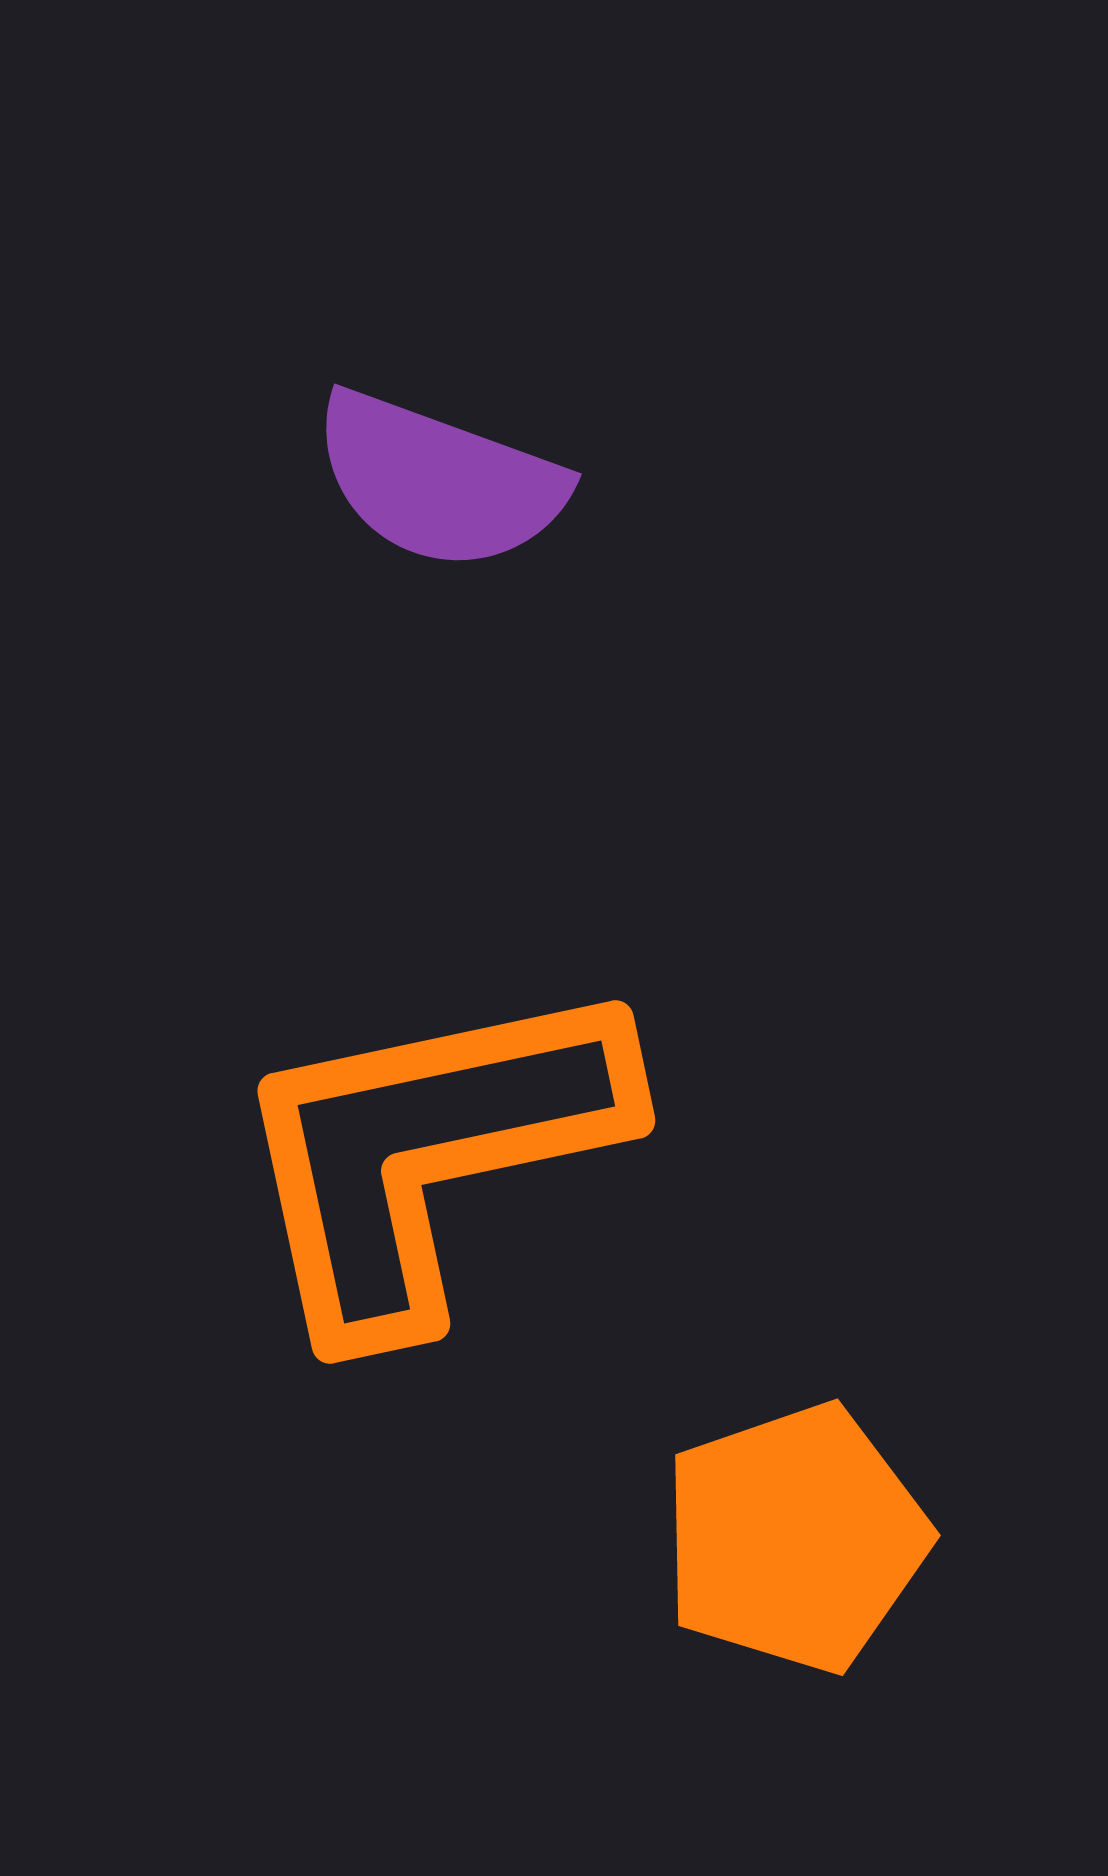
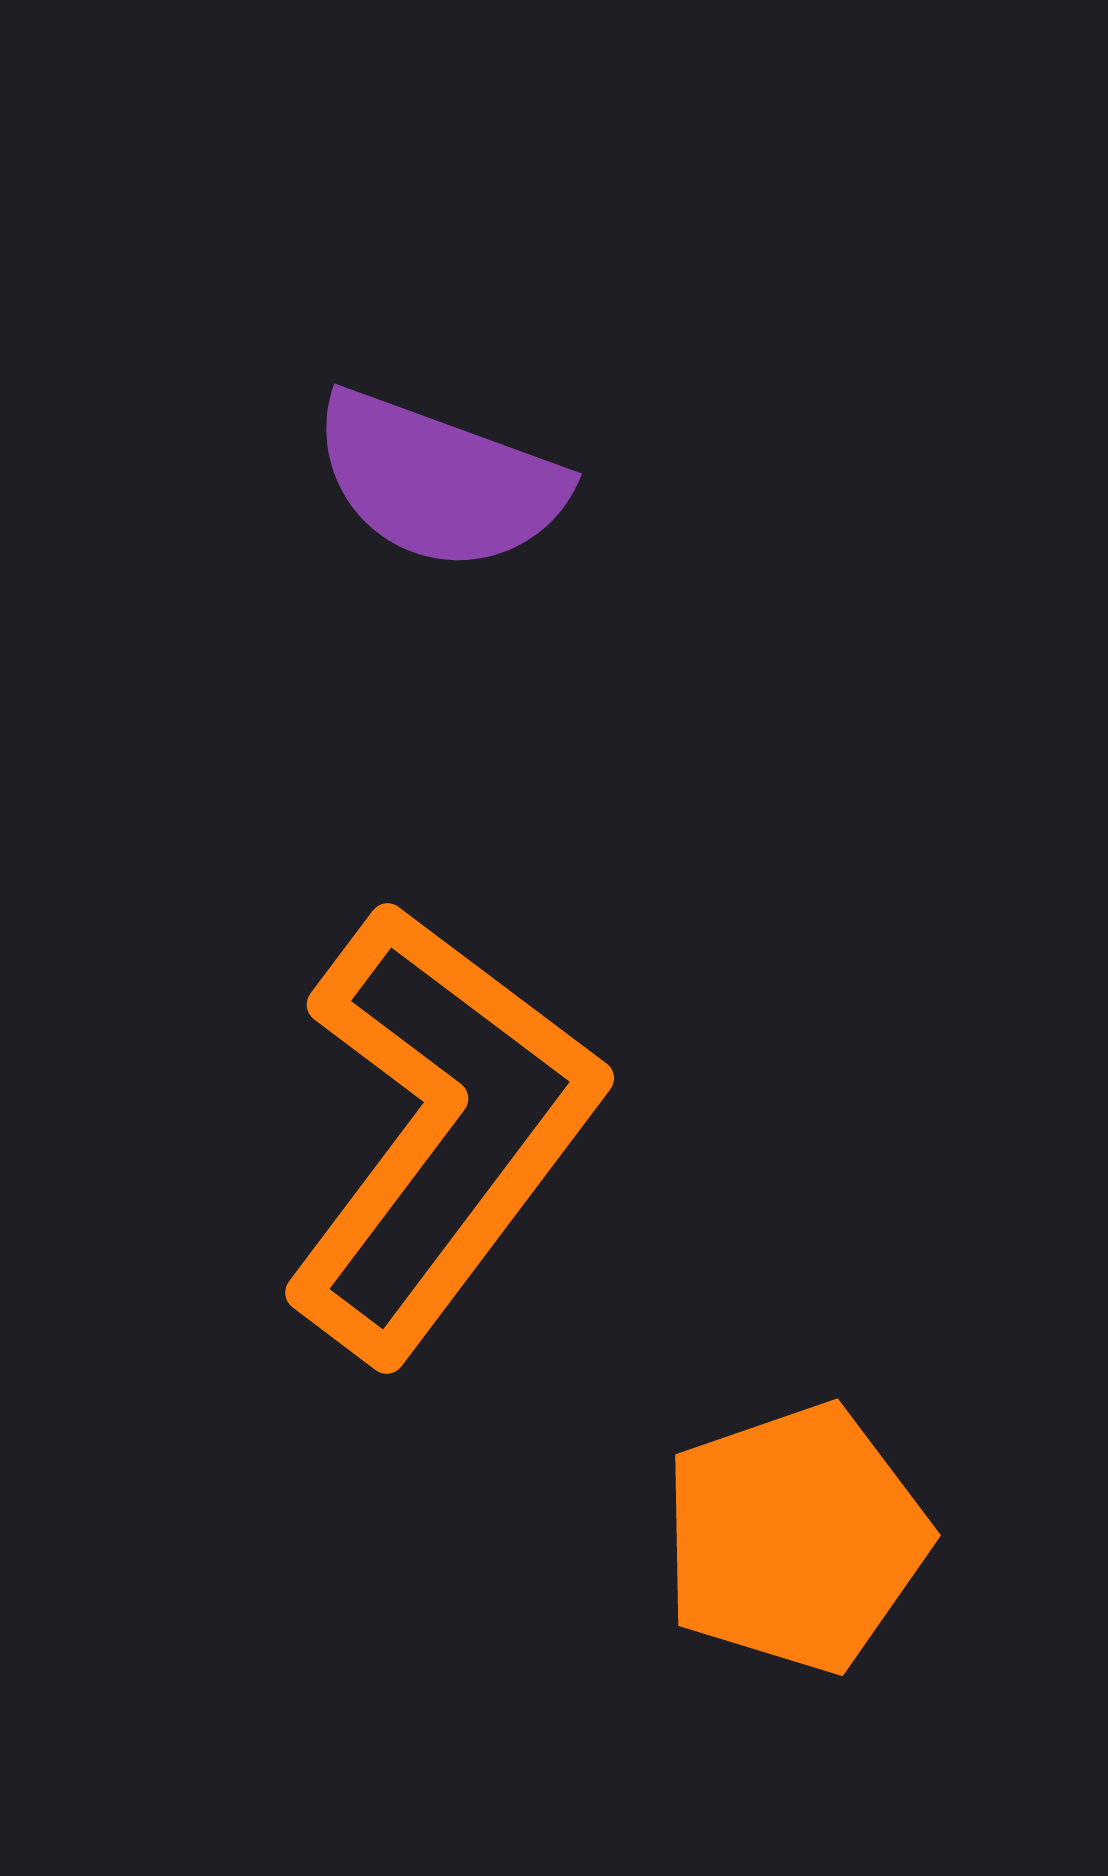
orange L-shape: moved 12 px right, 22 px up; rotated 139 degrees clockwise
